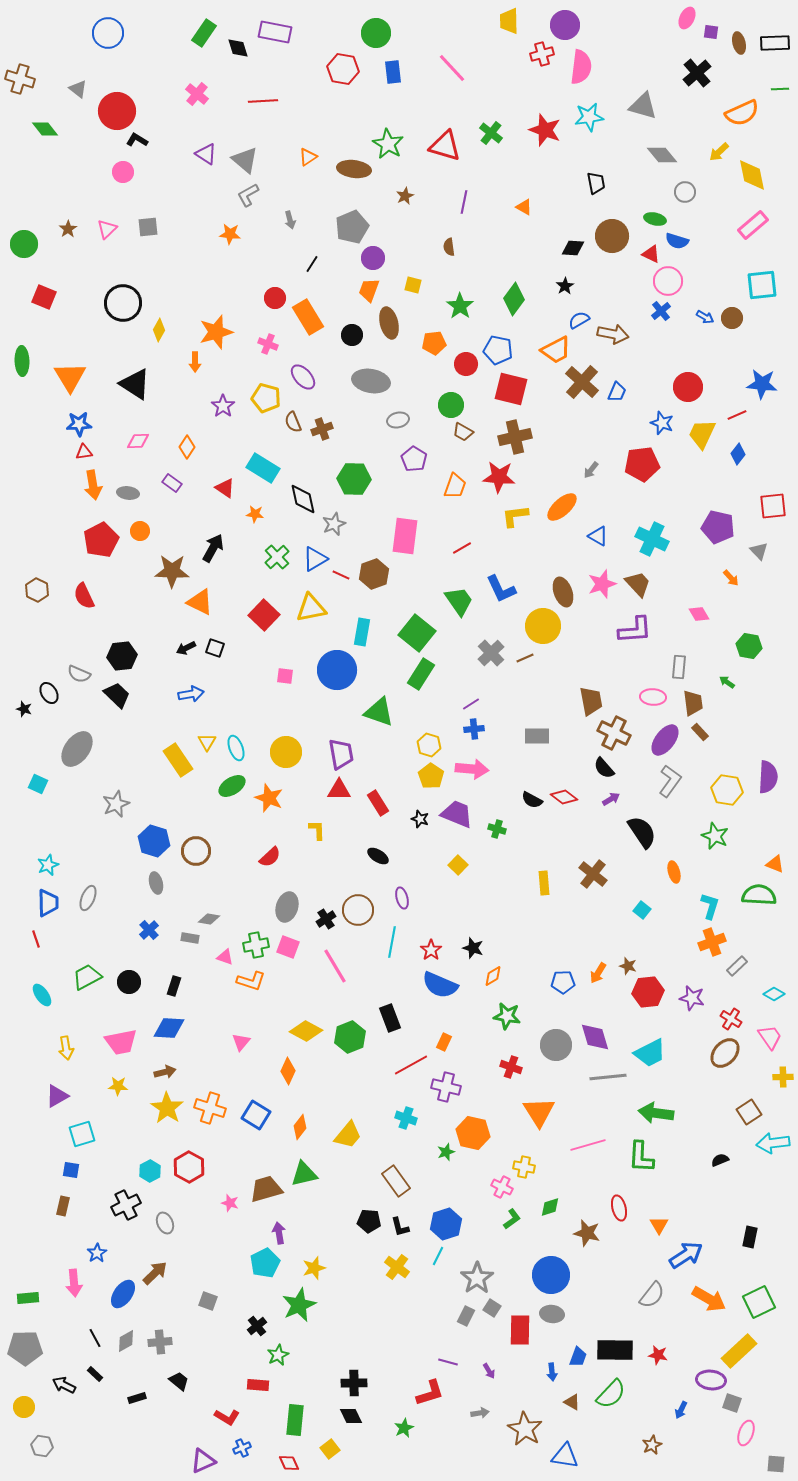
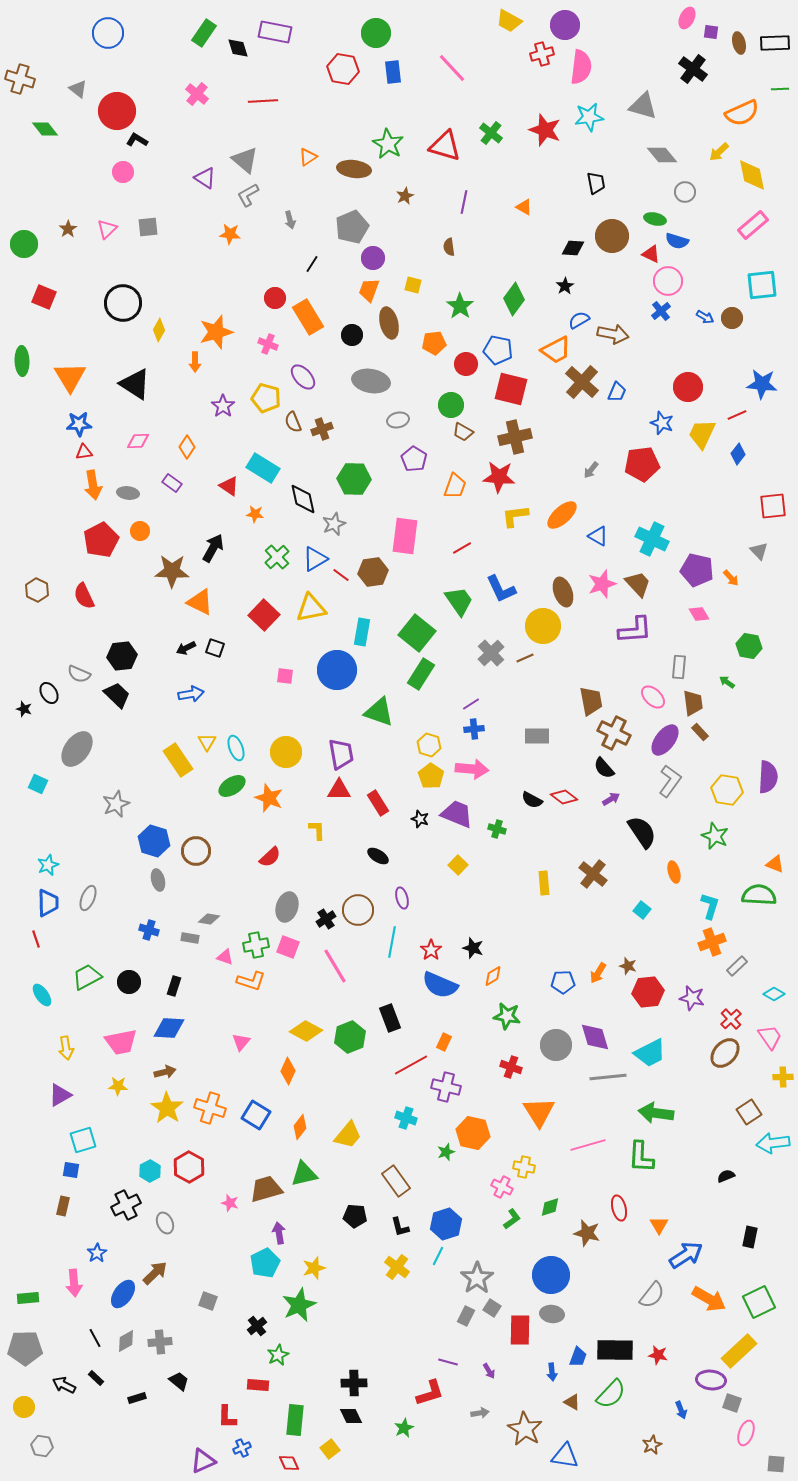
yellow trapezoid at (509, 21): rotated 60 degrees counterclockwise
black cross at (697, 73): moved 4 px left, 4 px up; rotated 12 degrees counterclockwise
purple triangle at (206, 154): moved 1 px left, 24 px down
red triangle at (225, 488): moved 4 px right, 2 px up
orange ellipse at (562, 507): moved 8 px down
purple pentagon at (718, 527): moved 21 px left, 43 px down
brown hexagon at (374, 574): moved 1 px left, 2 px up; rotated 12 degrees clockwise
red line at (341, 575): rotated 12 degrees clockwise
pink ellipse at (653, 697): rotated 40 degrees clockwise
gray ellipse at (156, 883): moved 2 px right, 3 px up
blue cross at (149, 930): rotated 30 degrees counterclockwise
red cross at (731, 1019): rotated 15 degrees clockwise
purple triangle at (57, 1096): moved 3 px right, 1 px up
cyan square at (82, 1134): moved 1 px right, 6 px down
black semicircle at (720, 1160): moved 6 px right, 16 px down
black pentagon at (369, 1221): moved 14 px left, 5 px up
black rectangle at (95, 1374): moved 1 px right, 4 px down
blue arrow at (681, 1410): rotated 48 degrees counterclockwise
red L-shape at (227, 1417): rotated 60 degrees clockwise
